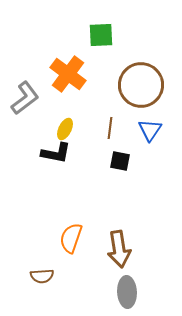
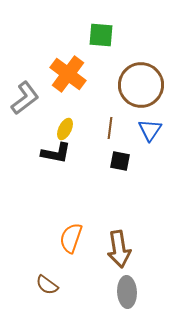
green square: rotated 8 degrees clockwise
brown semicircle: moved 5 px right, 9 px down; rotated 40 degrees clockwise
